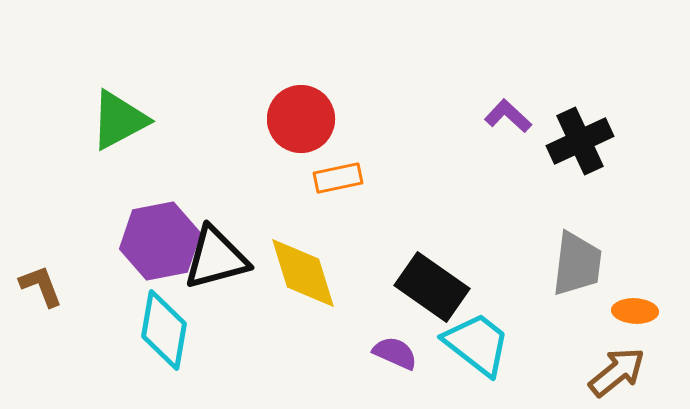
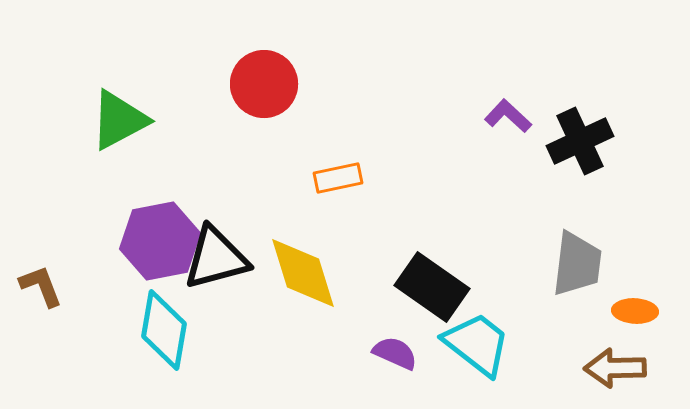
red circle: moved 37 px left, 35 px up
brown arrow: moved 2 px left, 4 px up; rotated 142 degrees counterclockwise
